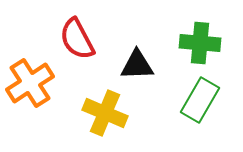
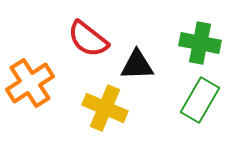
red semicircle: moved 11 px right; rotated 24 degrees counterclockwise
green cross: rotated 6 degrees clockwise
yellow cross: moved 5 px up
